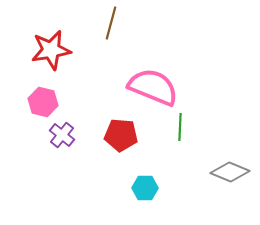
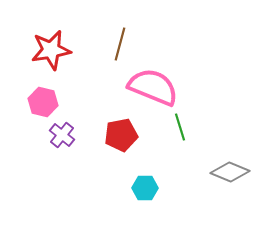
brown line: moved 9 px right, 21 px down
green line: rotated 20 degrees counterclockwise
red pentagon: rotated 16 degrees counterclockwise
